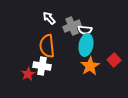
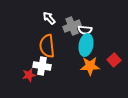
orange star: rotated 30 degrees clockwise
red star: moved 1 px right, 1 px down; rotated 16 degrees clockwise
